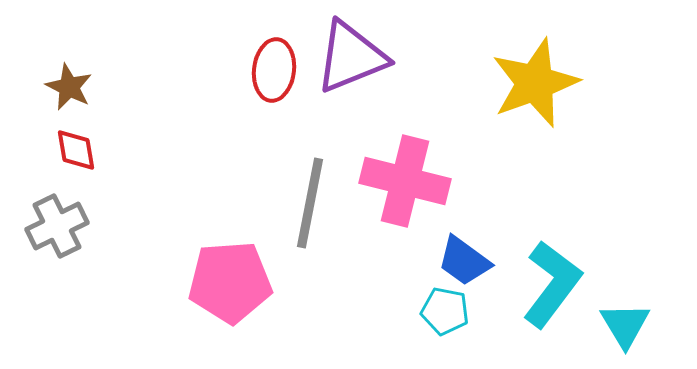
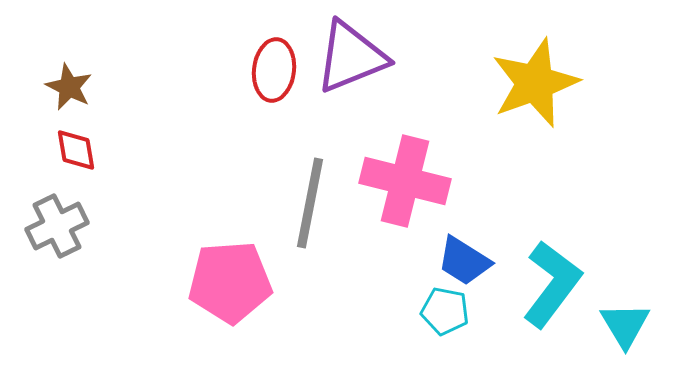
blue trapezoid: rotated 4 degrees counterclockwise
